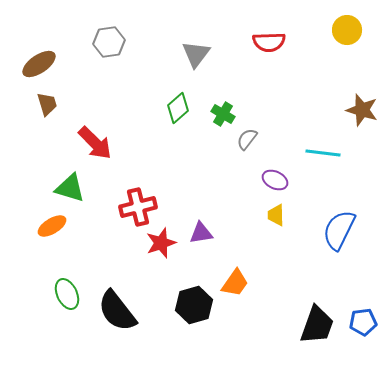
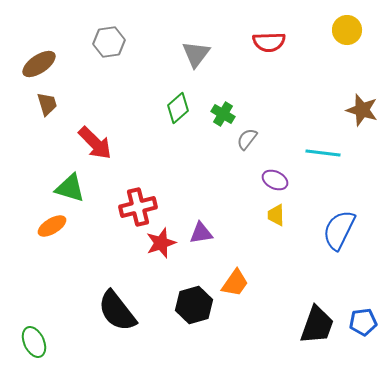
green ellipse: moved 33 px left, 48 px down
